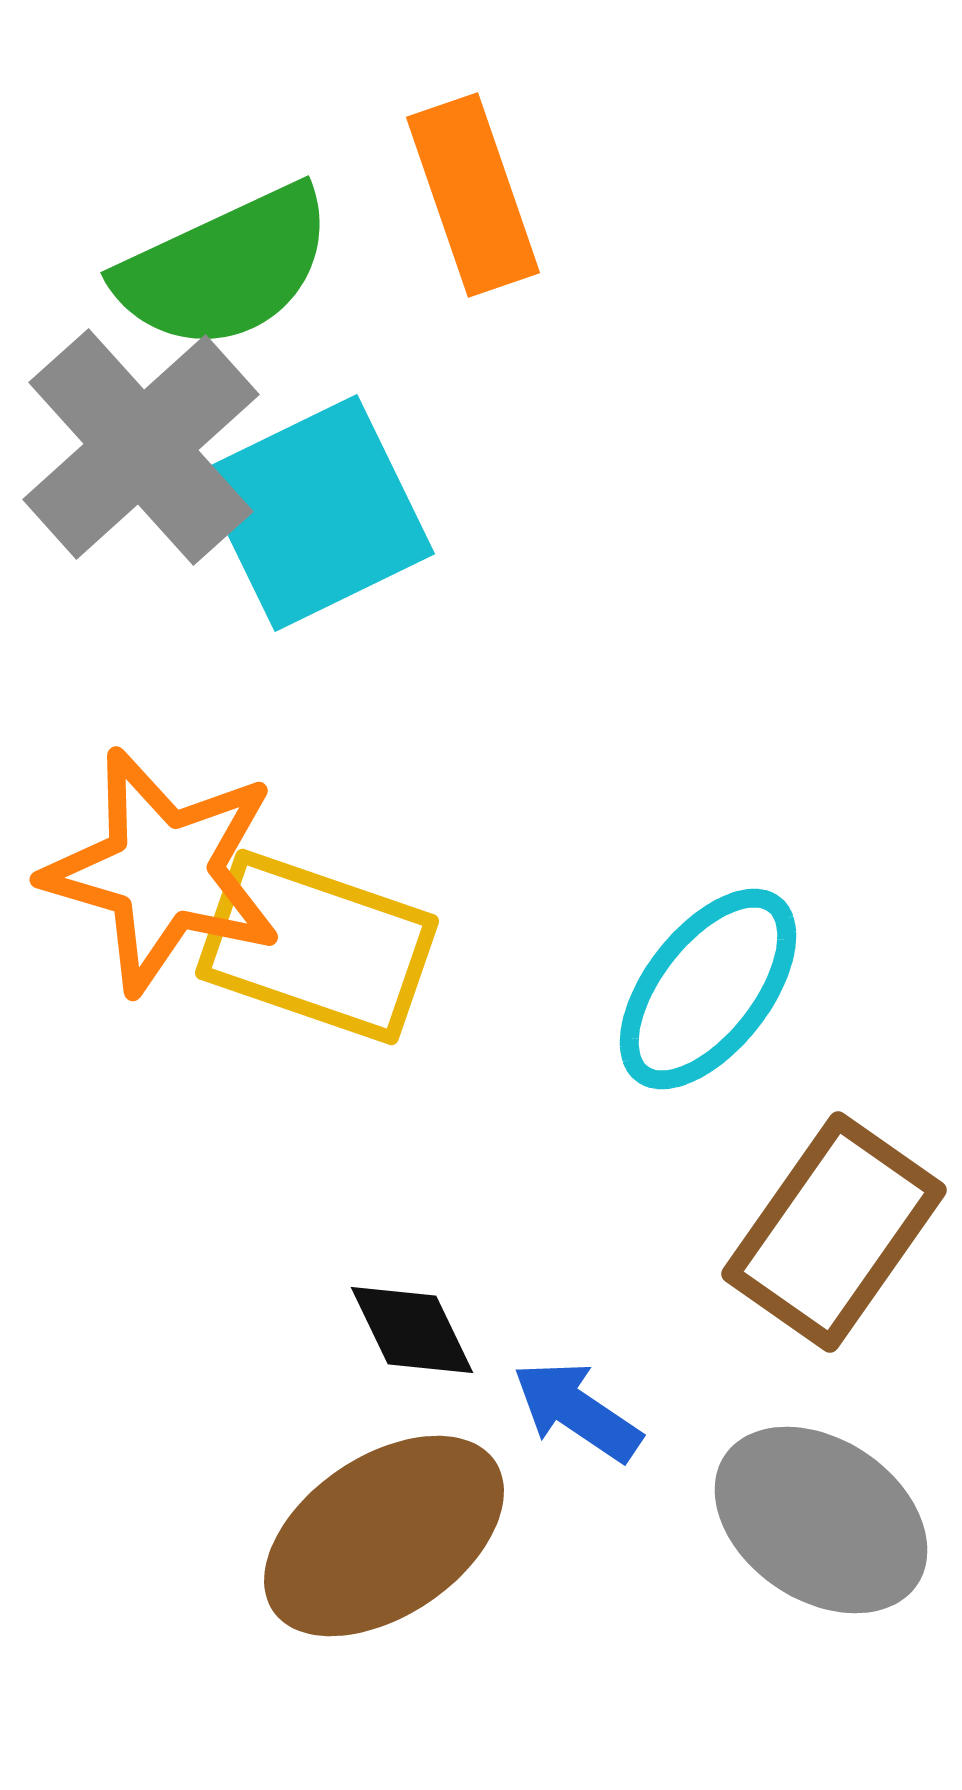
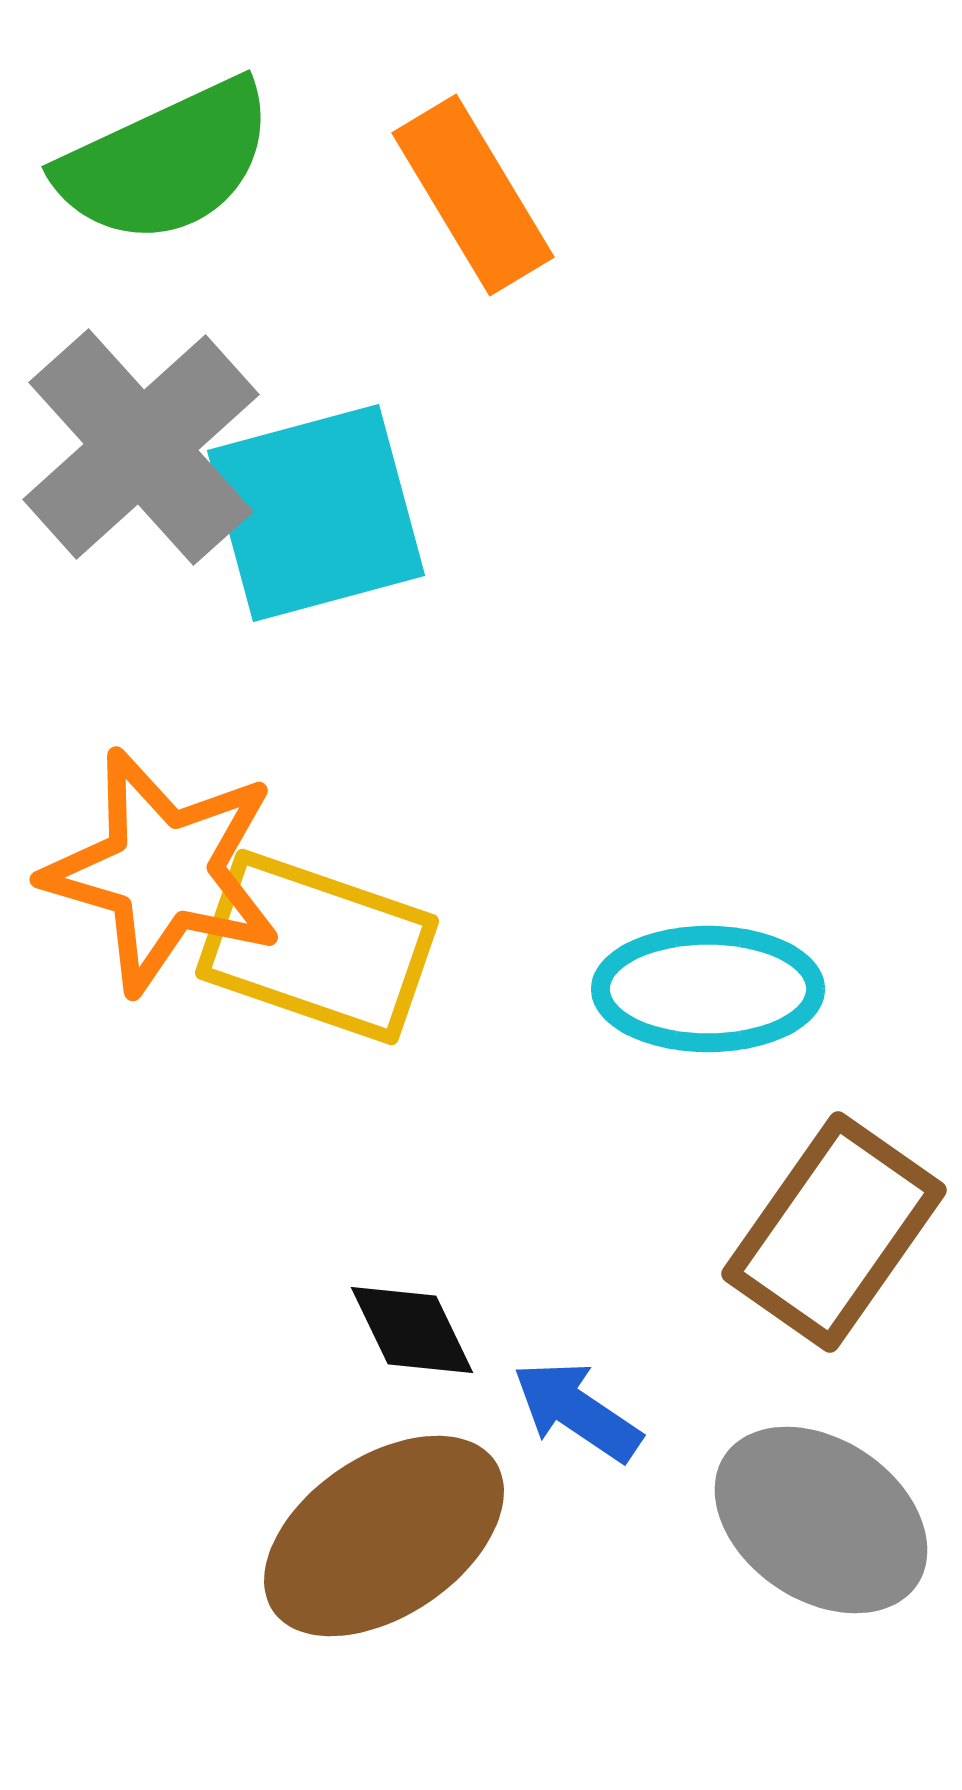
orange rectangle: rotated 12 degrees counterclockwise
green semicircle: moved 59 px left, 106 px up
cyan square: rotated 11 degrees clockwise
cyan ellipse: rotated 52 degrees clockwise
